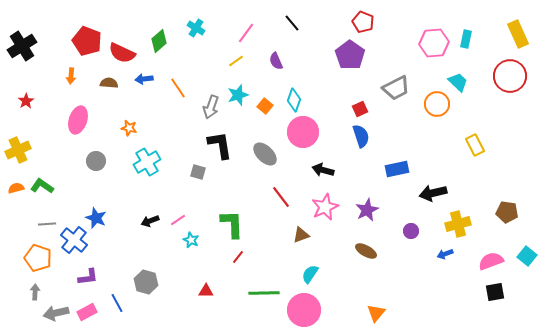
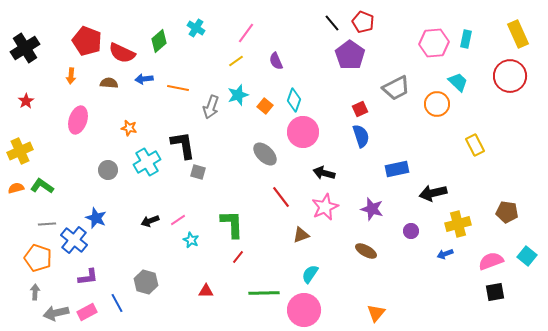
black line at (292, 23): moved 40 px right
black cross at (22, 46): moved 3 px right, 2 px down
orange line at (178, 88): rotated 45 degrees counterclockwise
black L-shape at (220, 145): moved 37 px left
yellow cross at (18, 150): moved 2 px right, 1 px down
gray circle at (96, 161): moved 12 px right, 9 px down
black arrow at (323, 170): moved 1 px right, 3 px down
purple star at (367, 210): moved 5 px right, 1 px up; rotated 30 degrees counterclockwise
